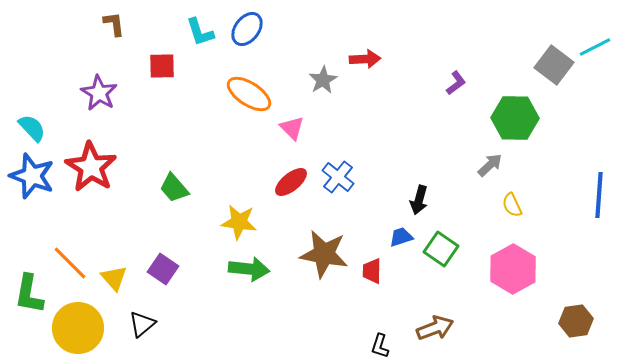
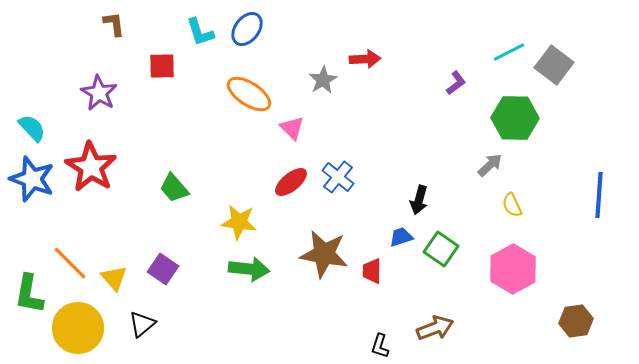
cyan line: moved 86 px left, 5 px down
blue star: moved 3 px down
